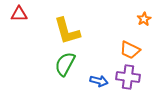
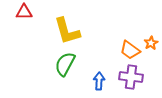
red triangle: moved 5 px right, 2 px up
orange star: moved 7 px right, 24 px down
orange trapezoid: rotated 10 degrees clockwise
purple cross: moved 3 px right
blue arrow: rotated 102 degrees counterclockwise
